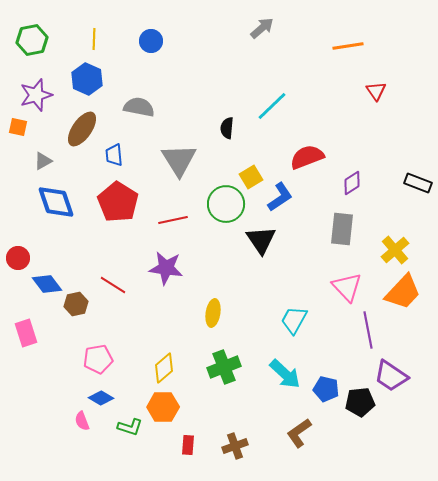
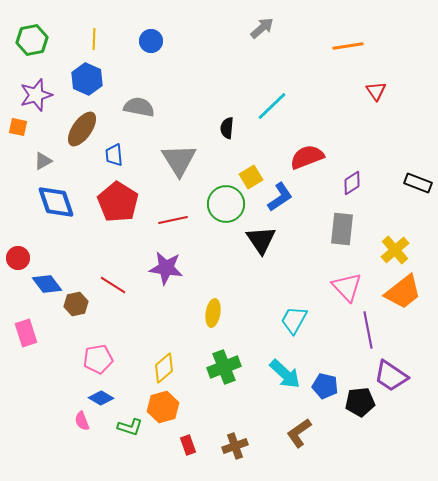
orange trapezoid at (403, 292): rotated 9 degrees clockwise
blue pentagon at (326, 389): moved 1 px left, 3 px up
orange hexagon at (163, 407): rotated 16 degrees counterclockwise
red rectangle at (188, 445): rotated 24 degrees counterclockwise
